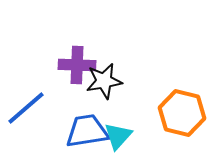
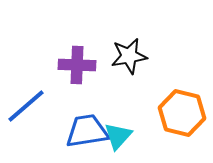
black star: moved 25 px right, 25 px up
blue line: moved 2 px up
